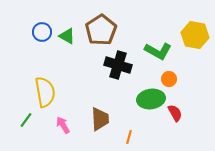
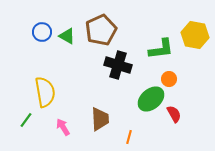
brown pentagon: rotated 8 degrees clockwise
green L-shape: moved 3 px right, 2 px up; rotated 36 degrees counterclockwise
green ellipse: rotated 32 degrees counterclockwise
red semicircle: moved 1 px left, 1 px down
pink arrow: moved 2 px down
